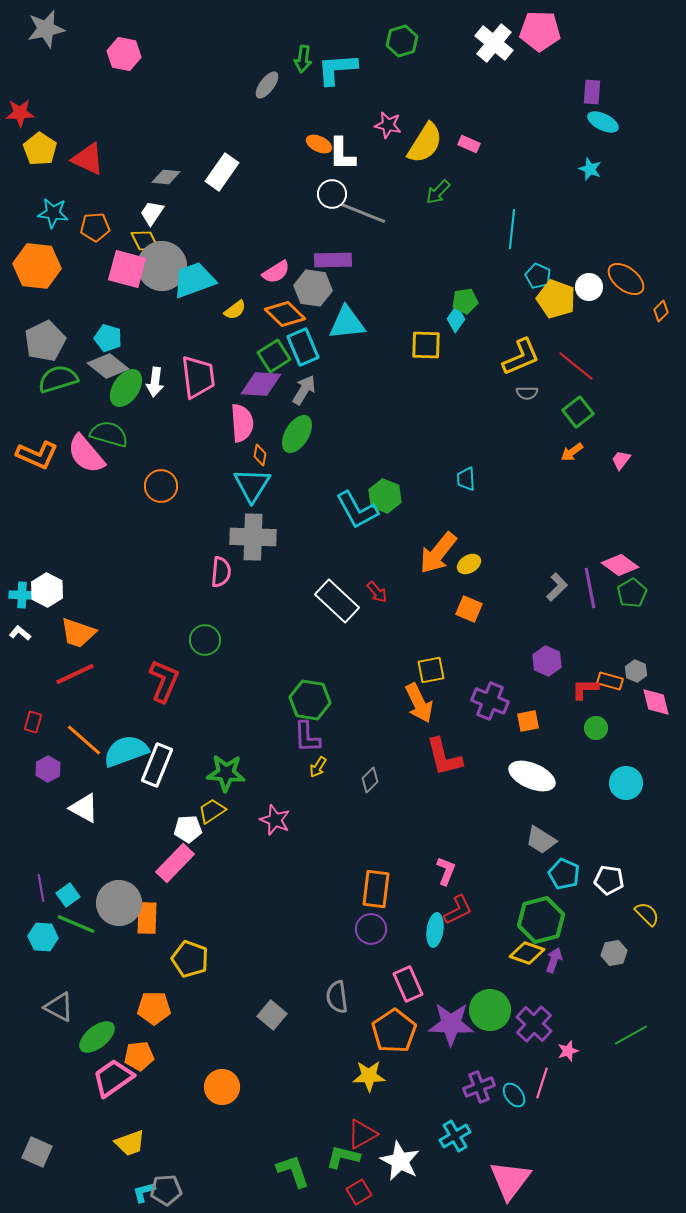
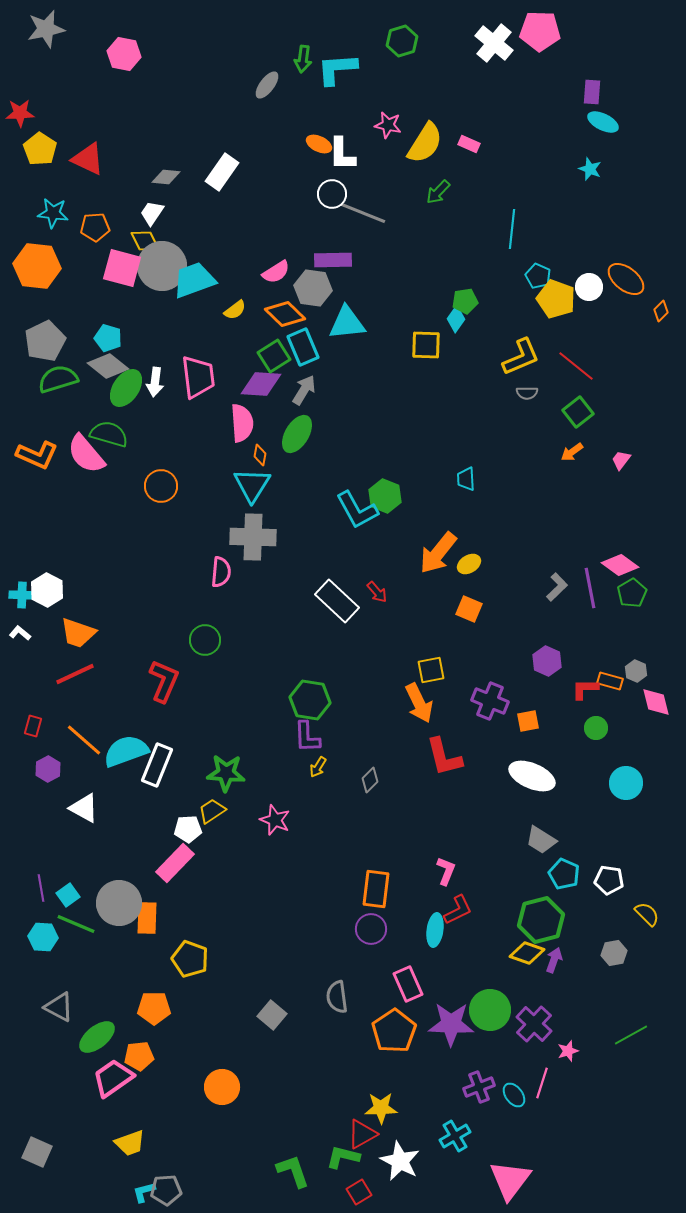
pink square at (127, 269): moved 5 px left, 1 px up
red rectangle at (33, 722): moved 4 px down
yellow star at (369, 1076): moved 12 px right, 32 px down
